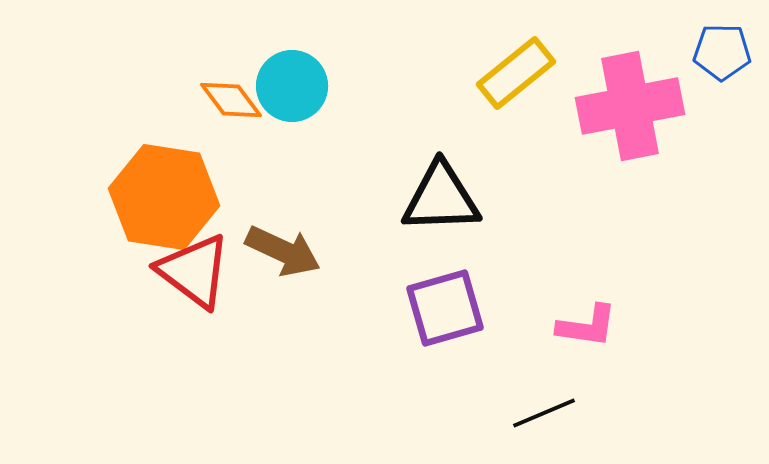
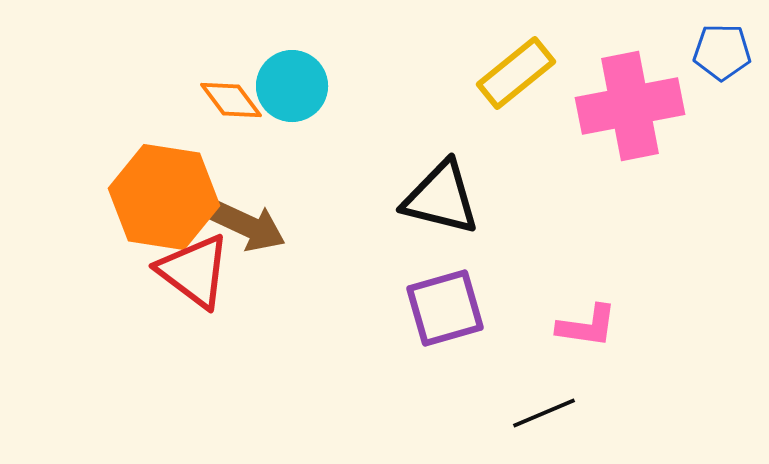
black triangle: rotated 16 degrees clockwise
brown arrow: moved 35 px left, 25 px up
